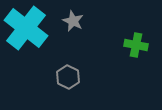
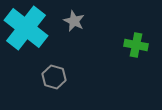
gray star: moved 1 px right
gray hexagon: moved 14 px left; rotated 10 degrees counterclockwise
